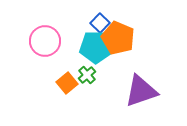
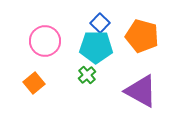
orange pentagon: moved 24 px right, 2 px up; rotated 8 degrees counterclockwise
orange square: moved 33 px left
purple triangle: rotated 48 degrees clockwise
